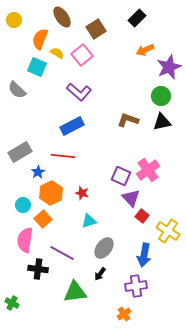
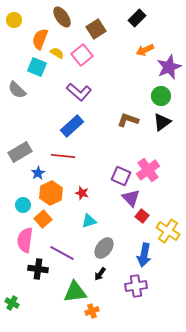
black triangle: rotated 24 degrees counterclockwise
blue rectangle: rotated 15 degrees counterclockwise
blue star: moved 1 px down
orange cross: moved 32 px left, 3 px up; rotated 16 degrees clockwise
